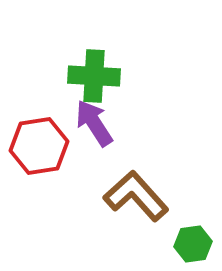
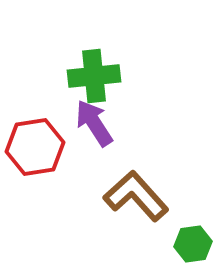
green cross: rotated 9 degrees counterclockwise
red hexagon: moved 4 px left, 1 px down
